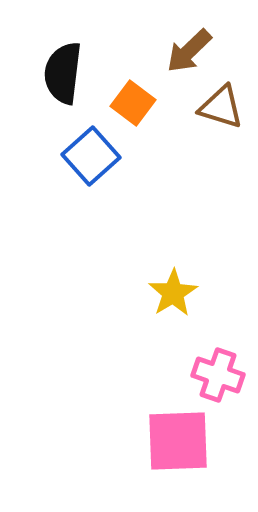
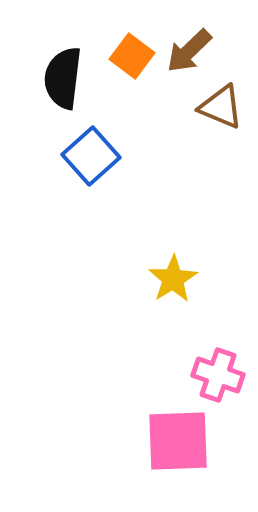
black semicircle: moved 5 px down
orange square: moved 1 px left, 47 px up
brown triangle: rotated 6 degrees clockwise
yellow star: moved 14 px up
